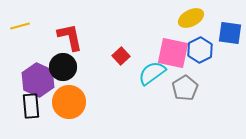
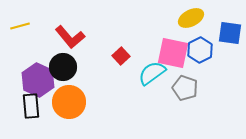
red L-shape: rotated 152 degrees clockwise
gray pentagon: rotated 20 degrees counterclockwise
